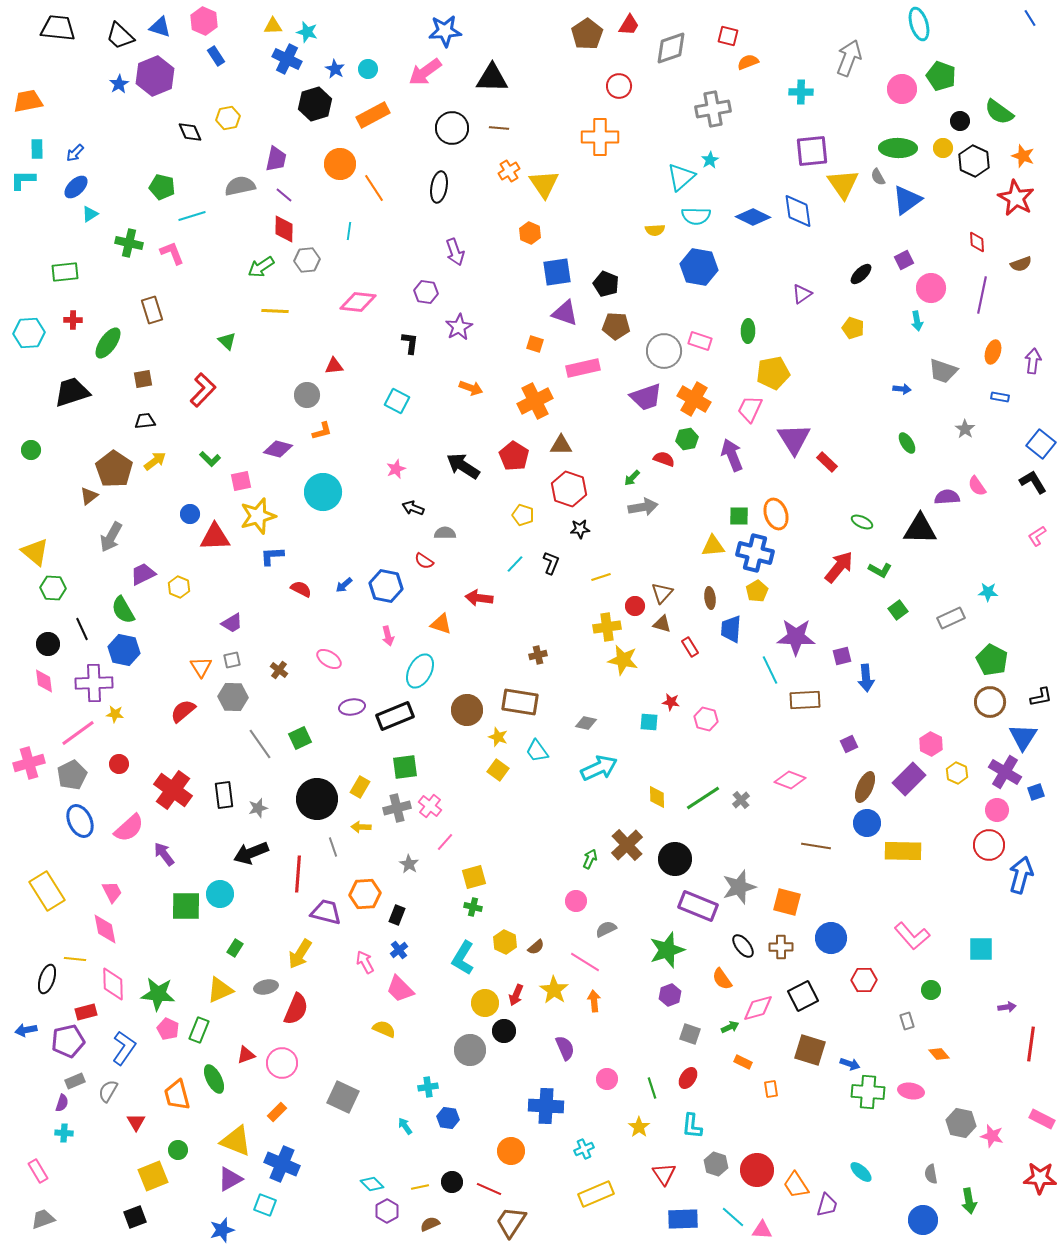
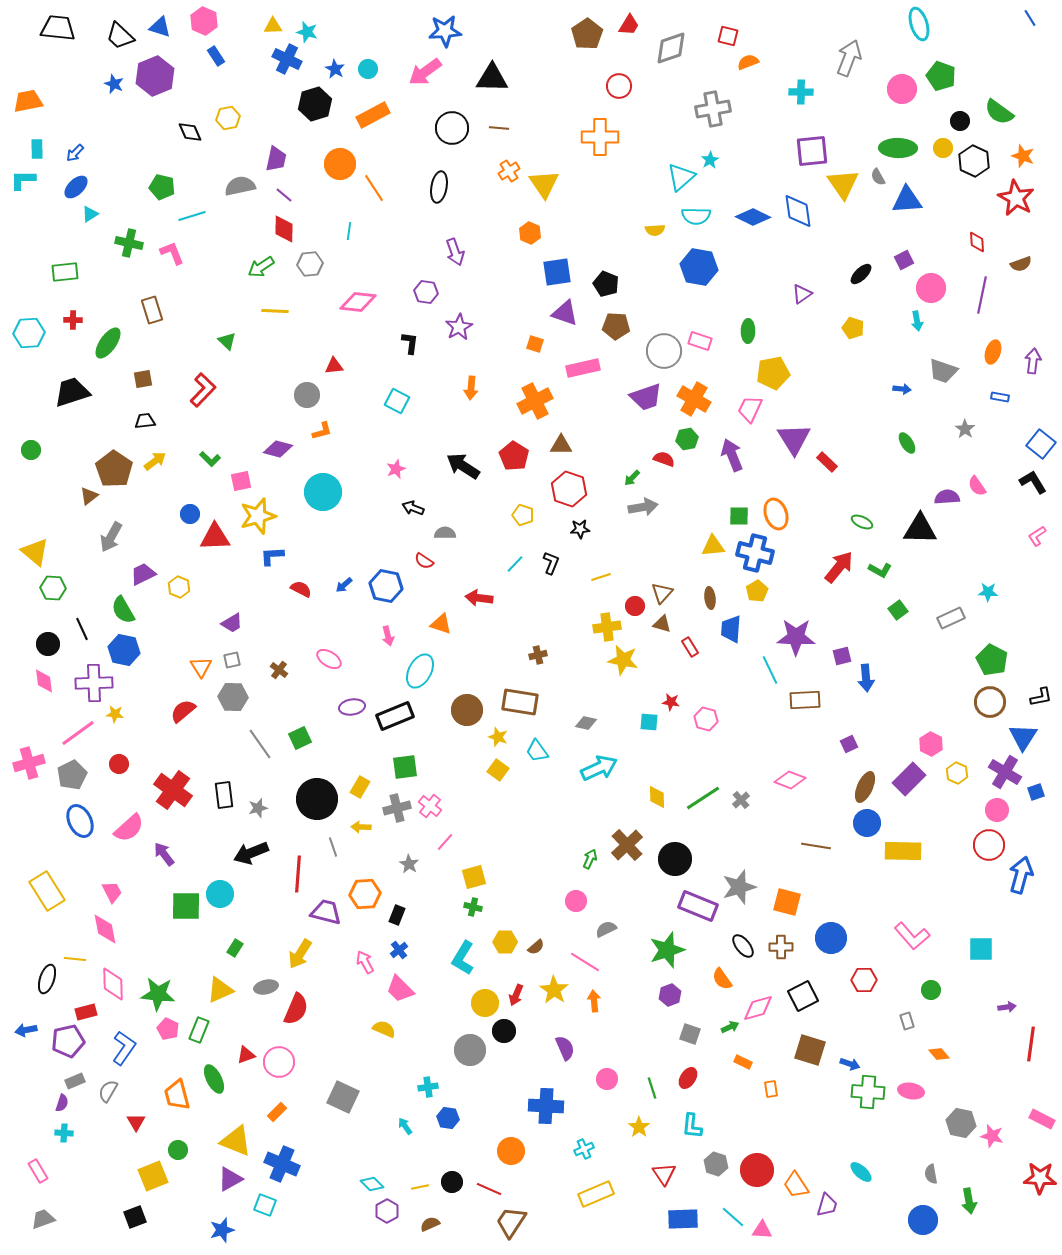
blue star at (119, 84): moved 5 px left; rotated 18 degrees counterclockwise
blue triangle at (907, 200): rotated 32 degrees clockwise
gray hexagon at (307, 260): moved 3 px right, 4 px down
orange arrow at (471, 388): rotated 75 degrees clockwise
yellow hexagon at (505, 942): rotated 25 degrees counterclockwise
pink circle at (282, 1063): moved 3 px left, 1 px up
